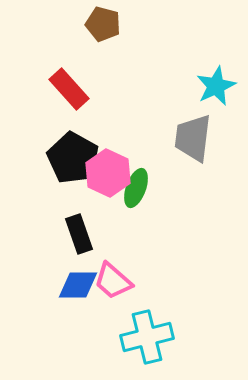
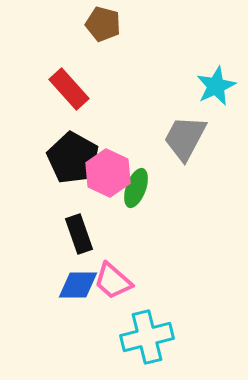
gray trapezoid: moved 8 px left; rotated 21 degrees clockwise
